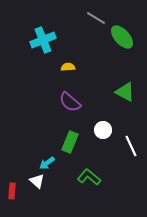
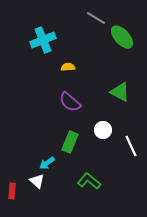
green triangle: moved 5 px left
green L-shape: moved 4 px down
